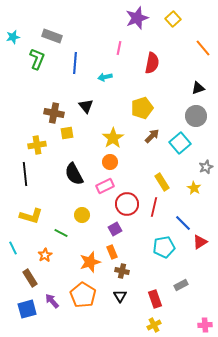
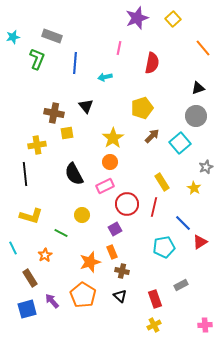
black triangle at (120, 296): rotated 16 degrees counterclockwise
